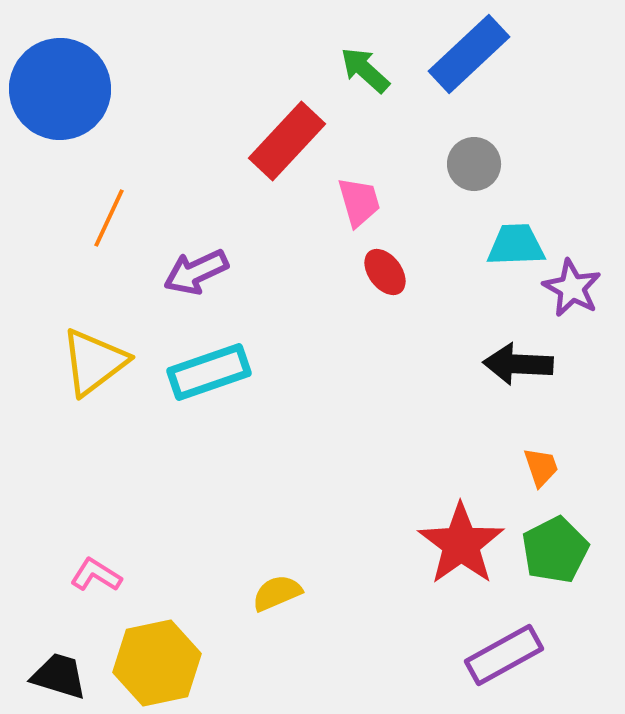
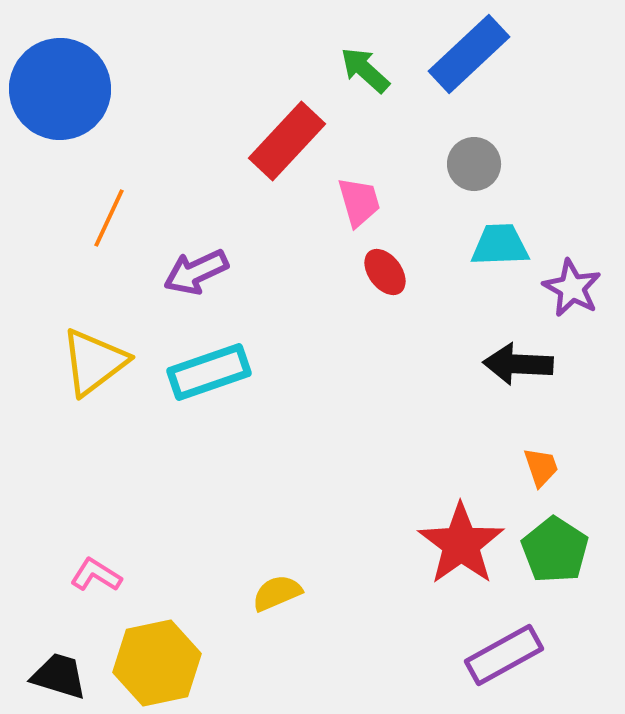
cyan trapezoid: moved 16 px left
green pentagon: rotated 12 degrees counterclockwise
